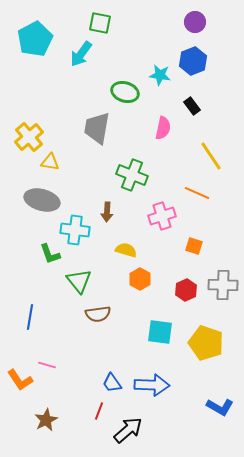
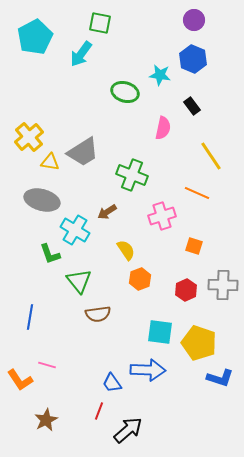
purple circle: moved 1 px left, 2 px up
cyan pentagon: moved 2 px up
blue hexagon: moved 2 px up; rotated 16 degrees counterclockwise
gray trapezoid: moved 14 px left, 24 px down; rotated 132 degrees counterclockwise
brown arrow: rotated 54 degrees clockwise
cyan cross: rotated 24 degrees clockwise
yellow semicircle: rotated 40 degrees clockwise
orange hexagon: rotated 10 degrees clockwise
yellow pentagon: moved 7 px left
blue arrow: moved 4 px left, 15 px up
blue L-shape: moved 29 px up; rotated 12 degrees counterclockwise
